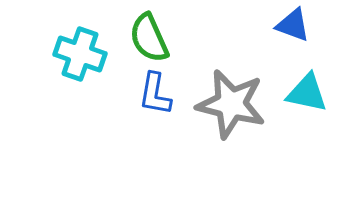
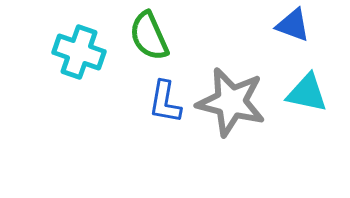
green semicircle: moved 2 px up
cyan cross: moved 1 px left, 2 px up
blue L-shape: moved 10 px right, 8 px down
gray star: moved 2 px up
